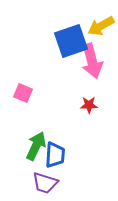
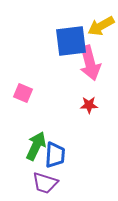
blue square: rotated 12 degrees clockwise
pink arrow: moved 2 px left, 2 px down
